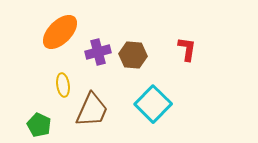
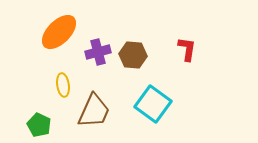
orange ellipse: moved 1 px left
cyan square: rotated 9 degrees counterclockwise
brown trapezoid: moved 2 px right, 1 px down
